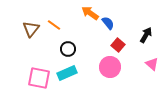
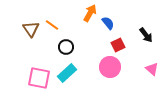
orange arrow: rotated 84 degrees clockwise
orange line: moved 2 px left
brown triangle: rotated 12 degrees counterclockwise
black arrow: rotated 112 degrees clockwise
red square: rotated 24 degrees clockwise
black circle: moved 2 px left, 2 px up
pink triangle: moved 5 px down
cyan rectangle: rotated 18 degrees counterclockwise
